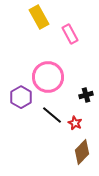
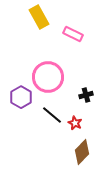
pink rectangle: moved 3 px right; rotated 36 degrees counterclockwise
